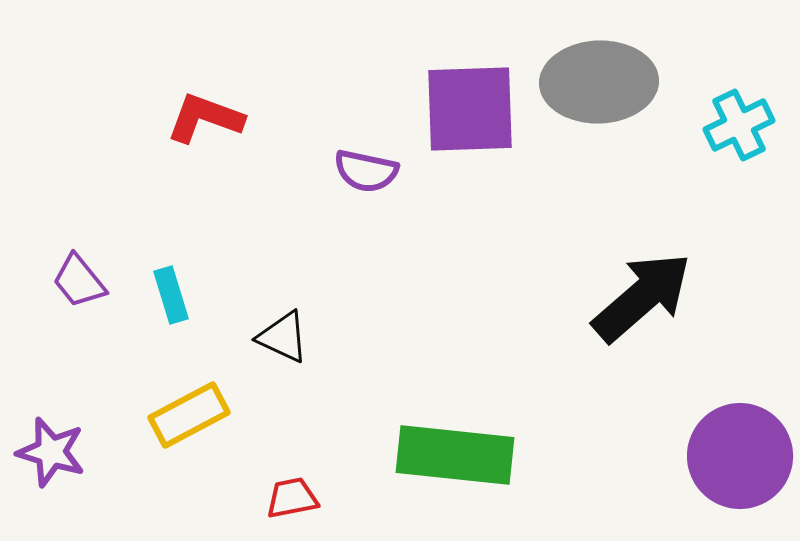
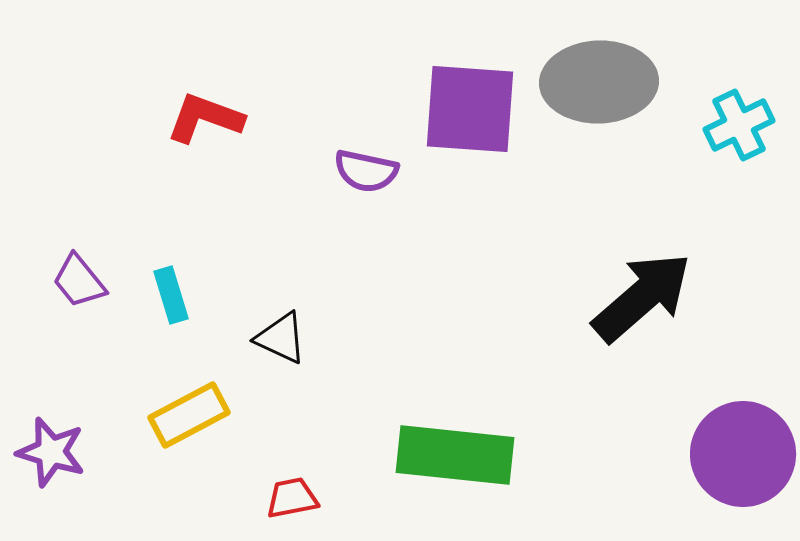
purple square: rotated 6 degrees clockwise
black triangle: moved 2 px left, 1 px down
purple circle: moved 3 px right, 2 px up
